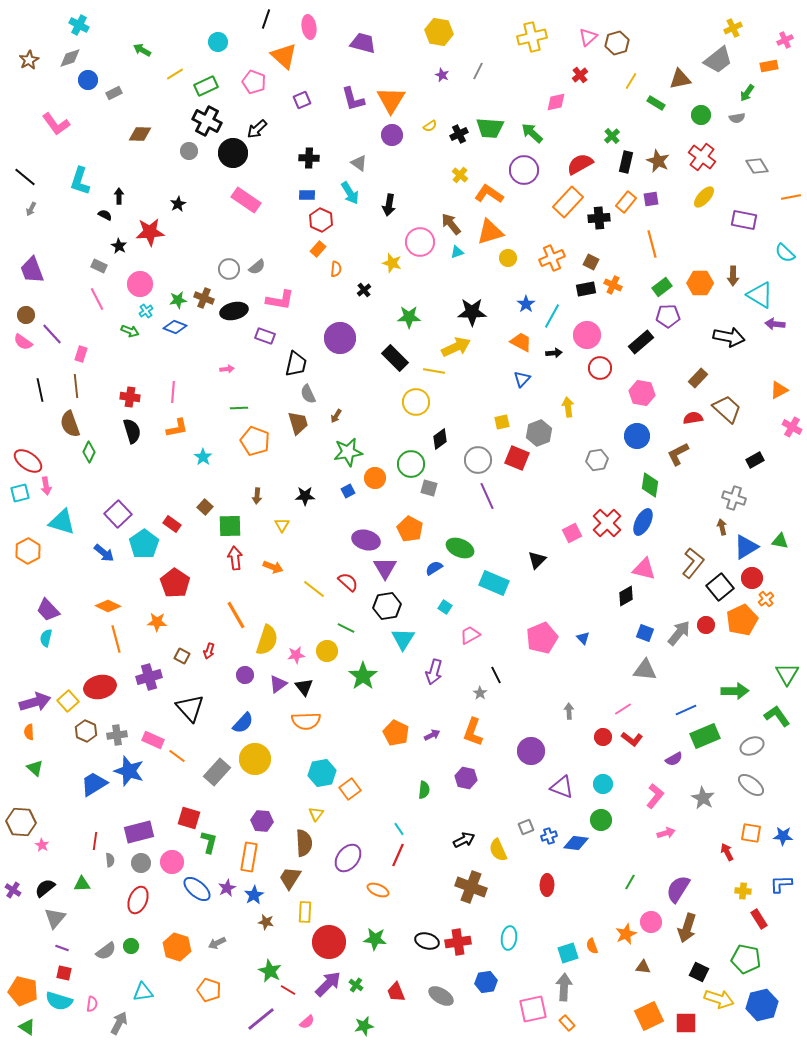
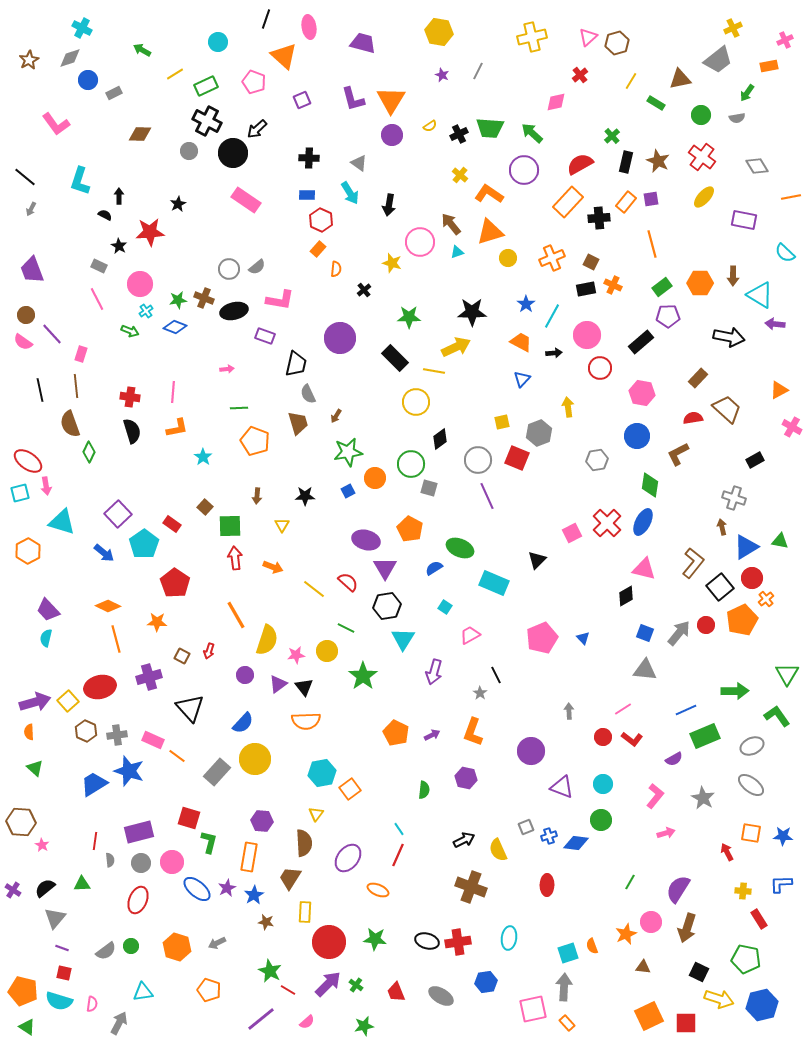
cyan cross at (79, 25): moved 3 px right, 3 px down
